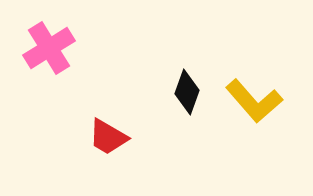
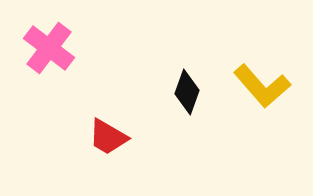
pink cross: rotated 21 degrees counterclockwise
yellow L-shape: moved 8 px right, 15 px up
